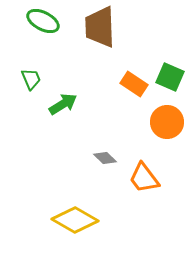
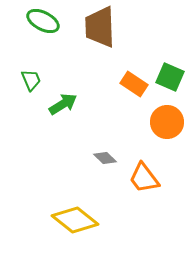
green trapezoid: moved 1 px down
yellow diamond: rotated 9 degrees clockwise
